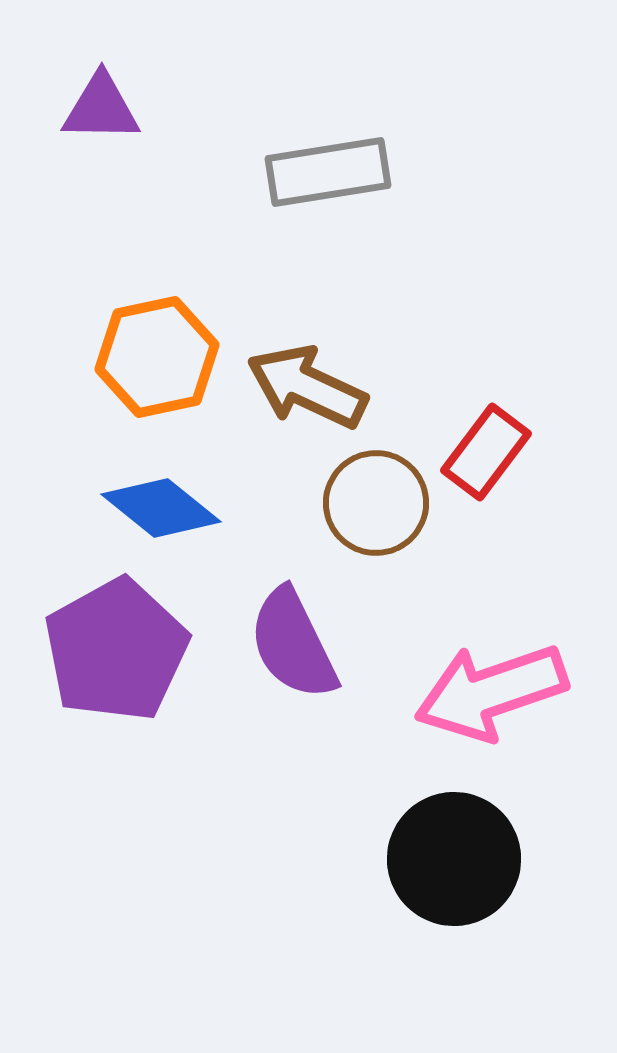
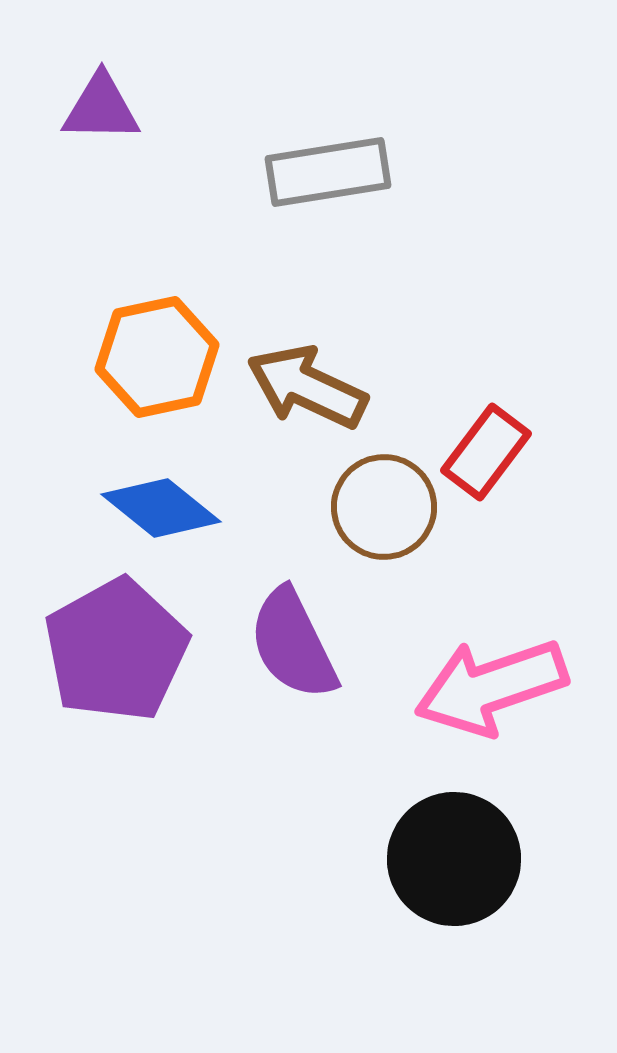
brown circle: moved 8 px right, 4 px down
pink arrow: moved 5 px up
